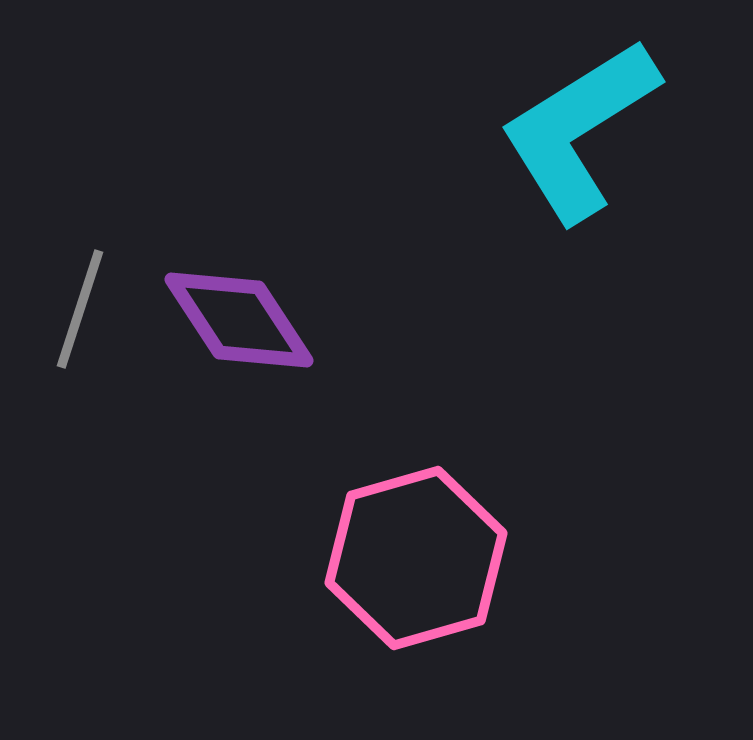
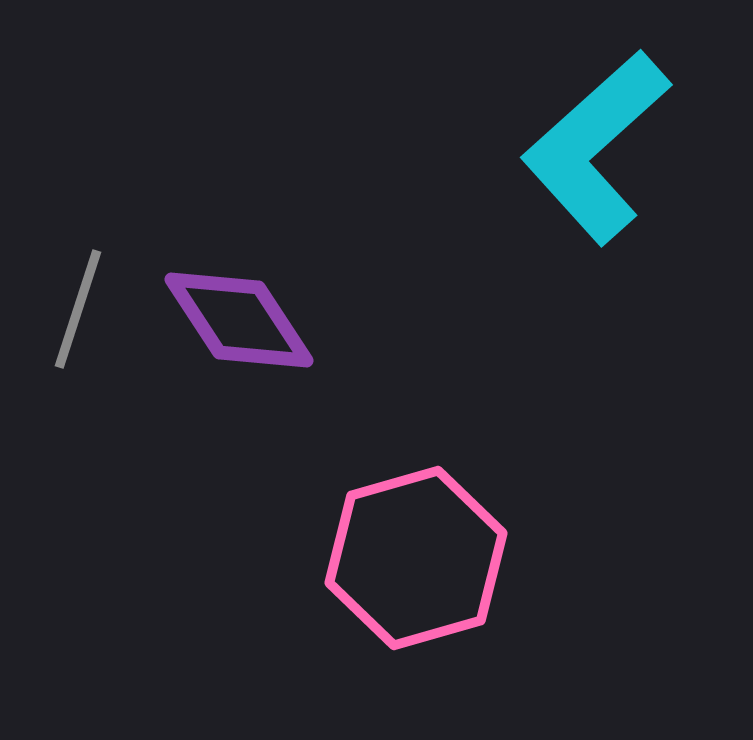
cyan L-shape: moved 17 px right, 17 px down; rotated 10 degrees counterclockwise
gray line: moved 2 px left
